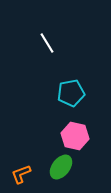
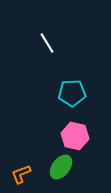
cyan pentagon: moved 1 px right; rotated 8 degrees clockwise
